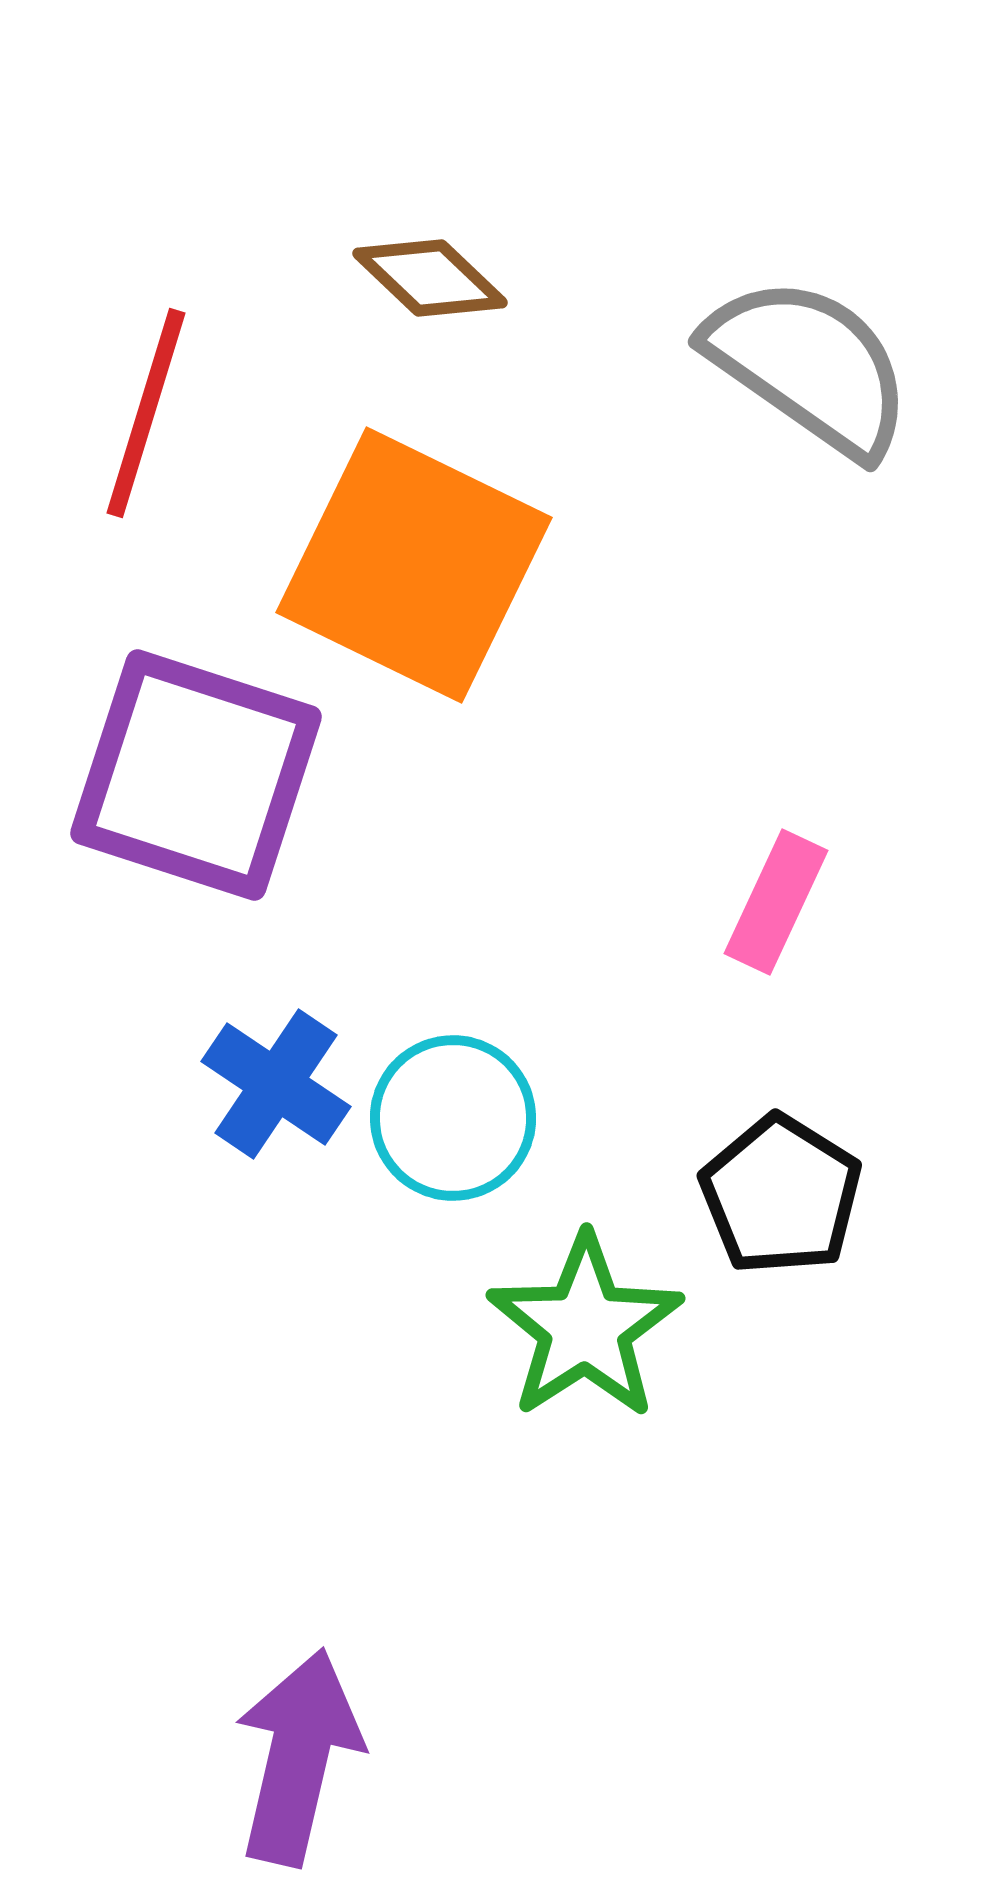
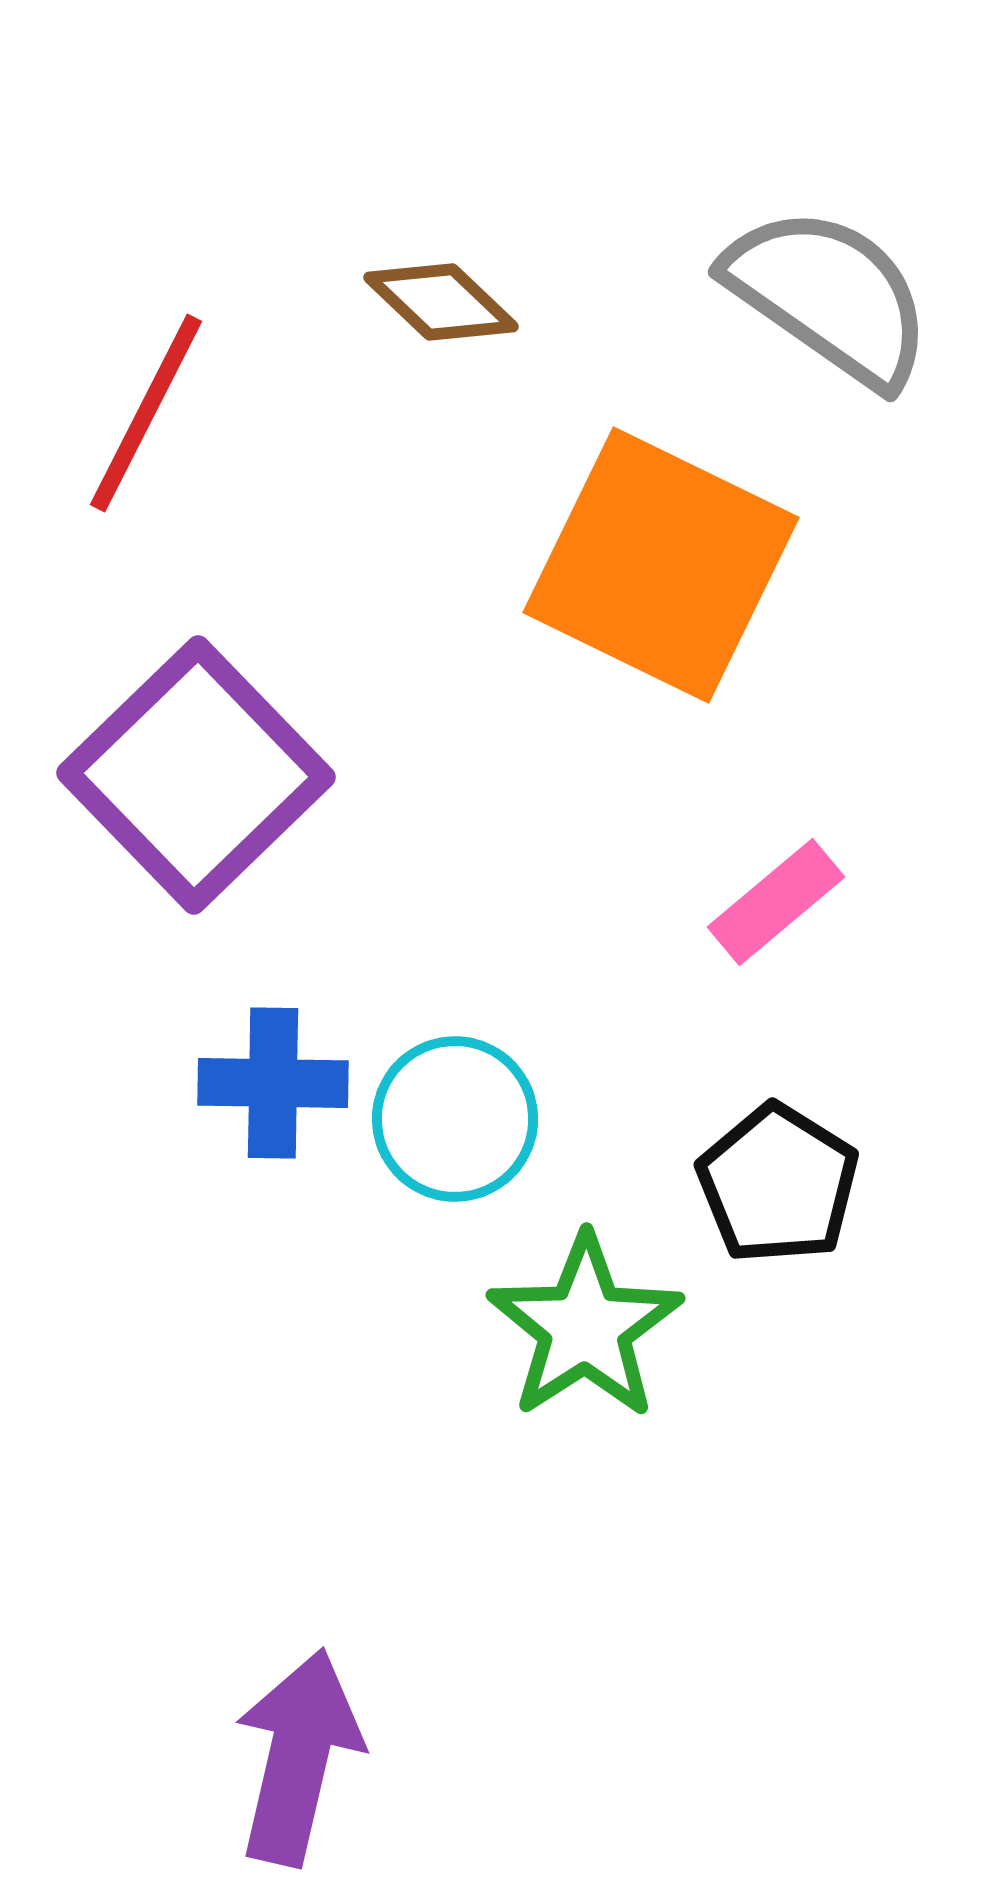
brown diamond: moved 11 px right, 24 px down
gray semicircle: moved 20 px right, 70 px up
red line: rotated 10 degrees clockwise
orange square: moved 247 px right
purple square: rotated 28 degrees clockwise
pink rectangle: rotated 25 degrees clockwise
blue cross: moved 3 px left, 1 px up; rotated 33 degrees counterclockwise
cyan circle: moved 2 px right, 1 px down
black pentagon: moved 3 px left, 11 px up
